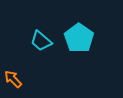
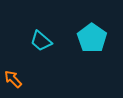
cyan pentagon: moved 13 px right
